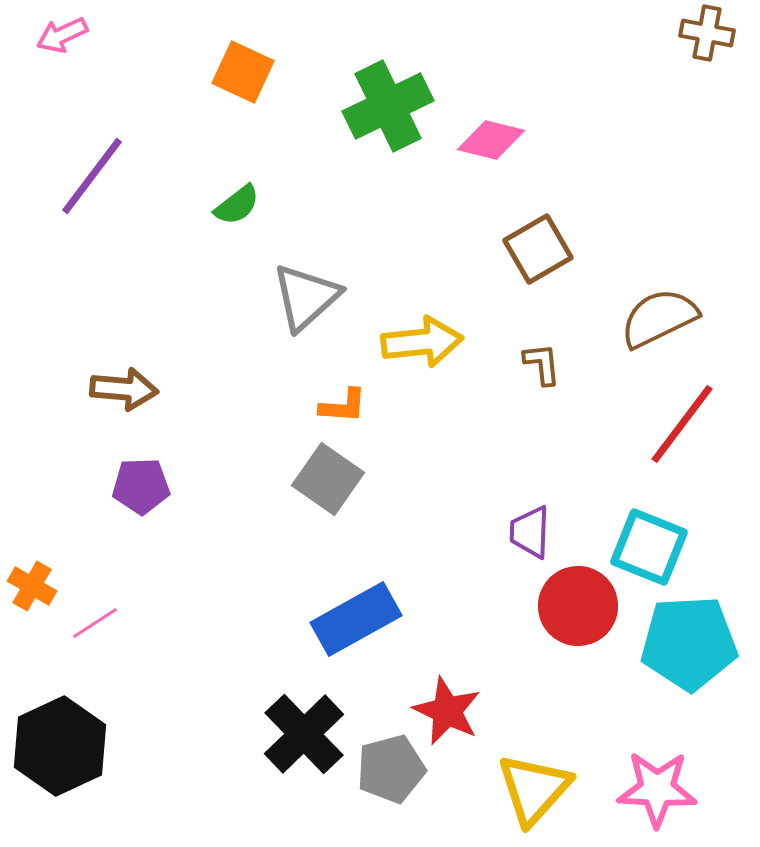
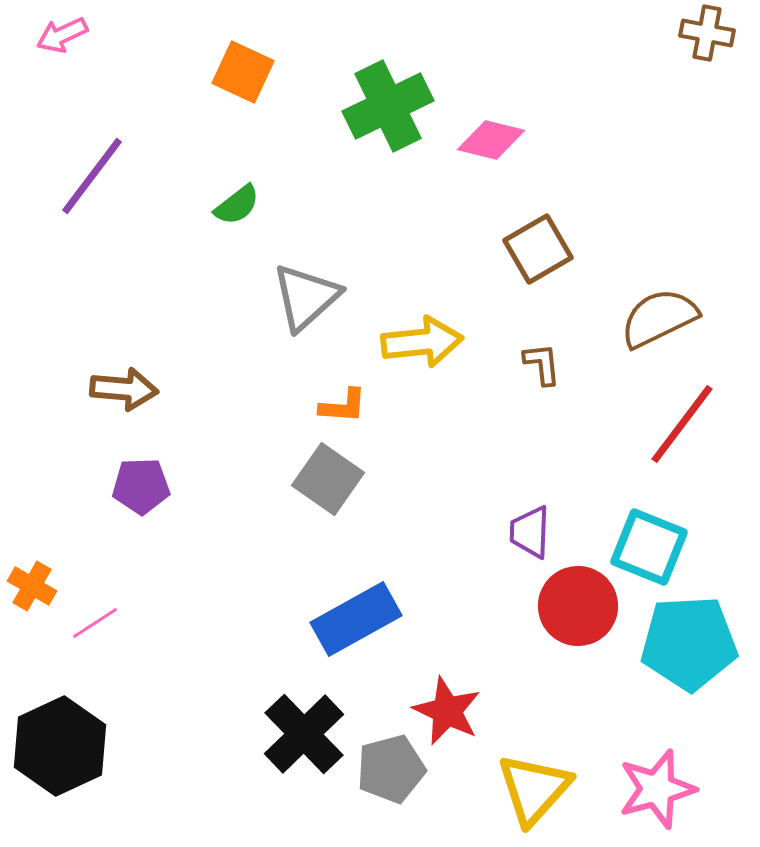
pink star: rotated 18 degrees counterclockwise
